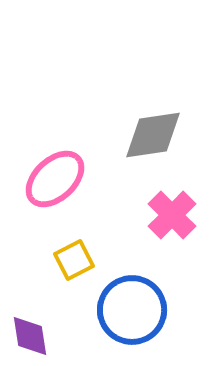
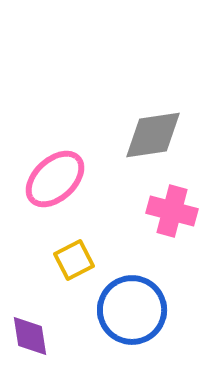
pink cross: moved 4 px up; rotated 30 degrees counterclockwise
